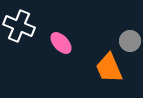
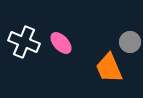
white cross: moved 5 px right, 16 px down
gray circle: moved 1 px down
